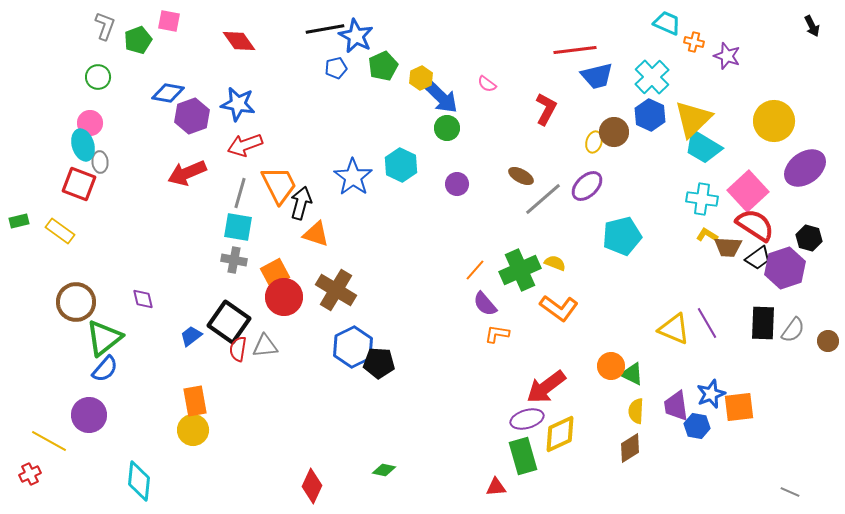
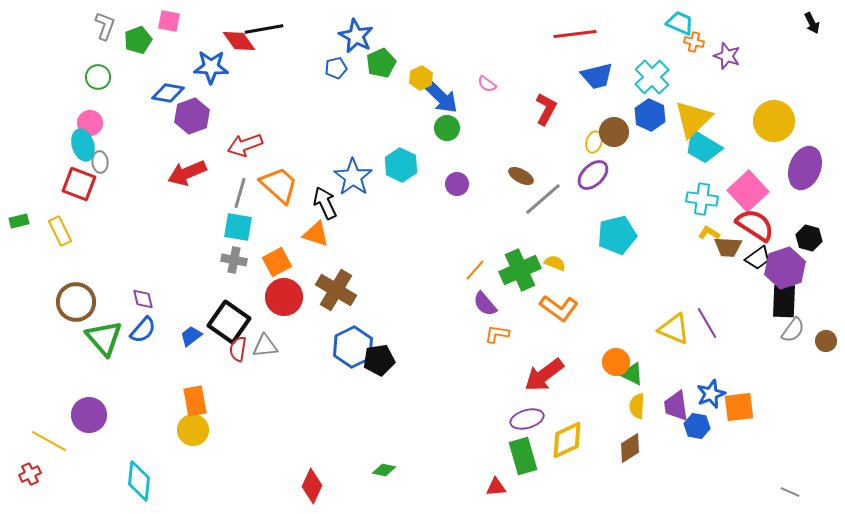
cyan trapezoid at (667, 23): moved 13 px right
black arrow at (812, 26): moved 3 px up
black line at (325, 29): moved 61 px left
red line at (575, 50): moved 16 px up
green pentagon at (383, 66): moved 2 px left, 3 px up
blue star at (238, 104): moved 27 px left, 37 px up; rotated 8 degrees counterclockwise
purple ellipse at (805, 168): rotated 33 degrees counterclockwise
orange trapezoid at (279, 185): rotated 21 degrees counterclockwise
purple ellipse at (587, 186): moved 6 px right, 11 px up
black arrow at (301, 203): moved 24 px right; rotated 40 degrees counterclockwise
yellow rectangle at (60, 231): rotated 28 degrees clockwise
yellow L-shape at (707, 235): moved 2 px right, 2 px up
cyan pentagon at (622, 236): moved 5 px left, 1 px up
orange square at (275, 273): moved 2 px right, 11 px up
black rectangle at (763, 323): moved 21 px right, 22 px up
green triangle at (104, 338): rotated 33 degrees counterclockwise
brown circle at (828, 341): moved 2 px left
black pentagon at (379, 363): moved 3 px up; rotated 12 degrees counterclockwise
orange circle at (611, 366): moved 5 px right, 4 px up
blue semicircle at (105, 369): moved 38 px right, 39 px up
red arrow at (546, 387): moved 2 px left, 12 px up
yellow semicircle at (636, 411): moved 1 px right, 5 px up
yellow diamond at (560, 434): moved 7 px right, 6 px down
